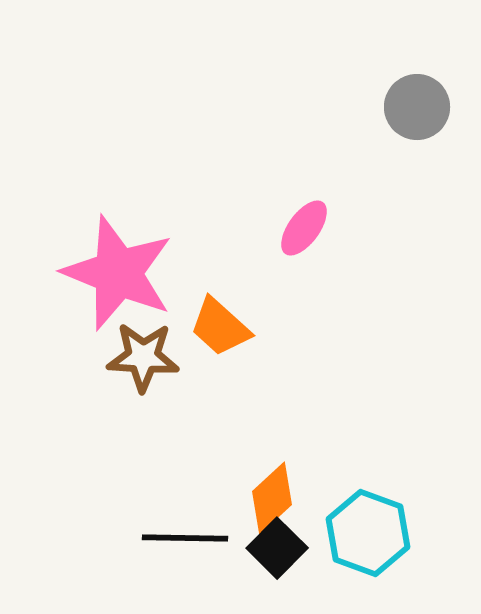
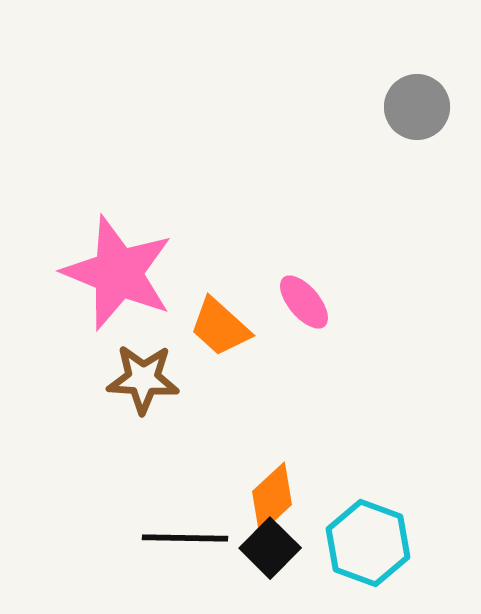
pink ellipse: moved 74 px down; rotated 76 degrees counterclockwise
brown star: moved 22 px down
cyan hexagon: moved 10 px down
black square: moved 7 px left
